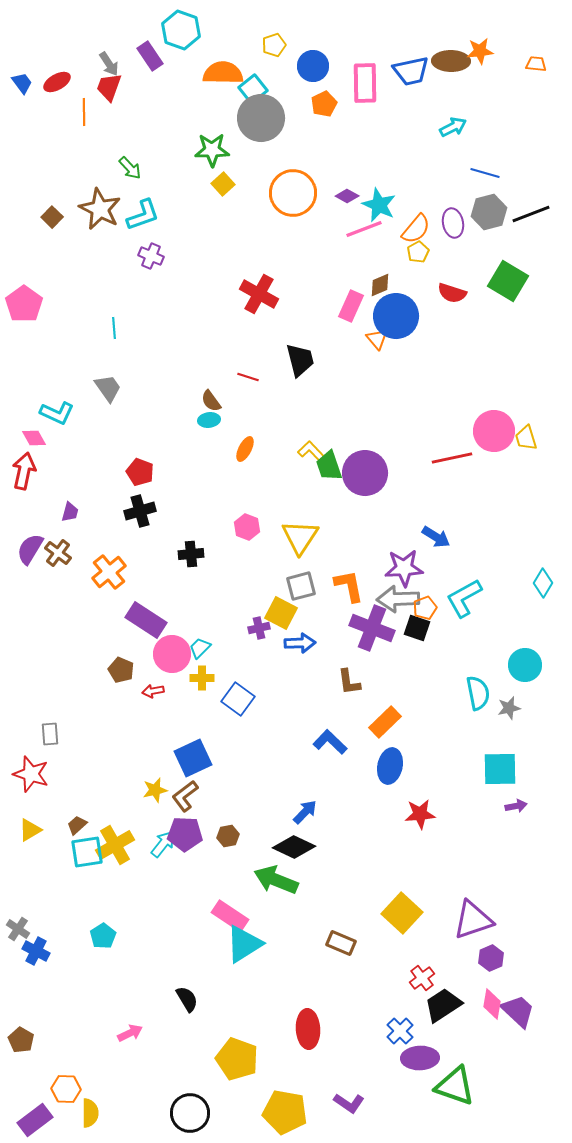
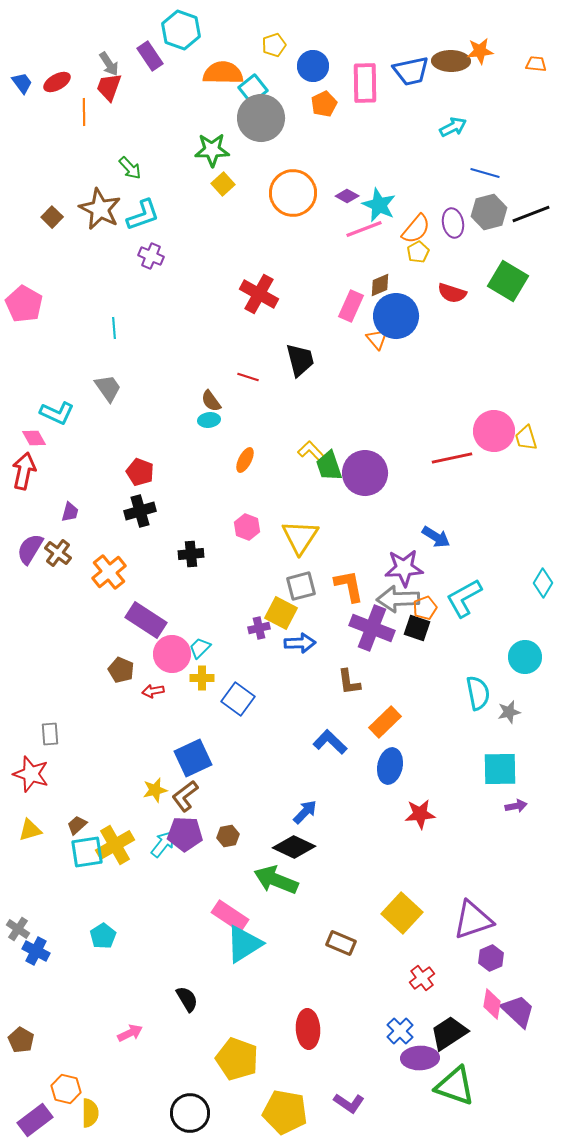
pink pentagon at (24, 304): rotated 6 degrees counterclockwise
orange ellipse at (245, 449): moved 11 px down
cyan circle at (525, 665): moved 8 px up
gray star at (509, 708): moved 4 px down
yellow triangle at (30, 830): rotated 15 degrees clockwise
black trapezoid at (443, 1005): moved 6 px right, 28 px down
orange hexagon at (66, 1089): rotated 12 degrees clockwise
